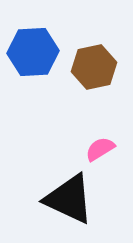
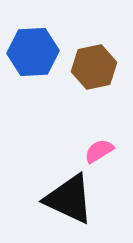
pink semicircle: moved 1 px left, 2 px down
